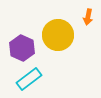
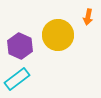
purple hexagon: moved 2 px left, 2 px up
cyan rectangle: moved 12 px left
